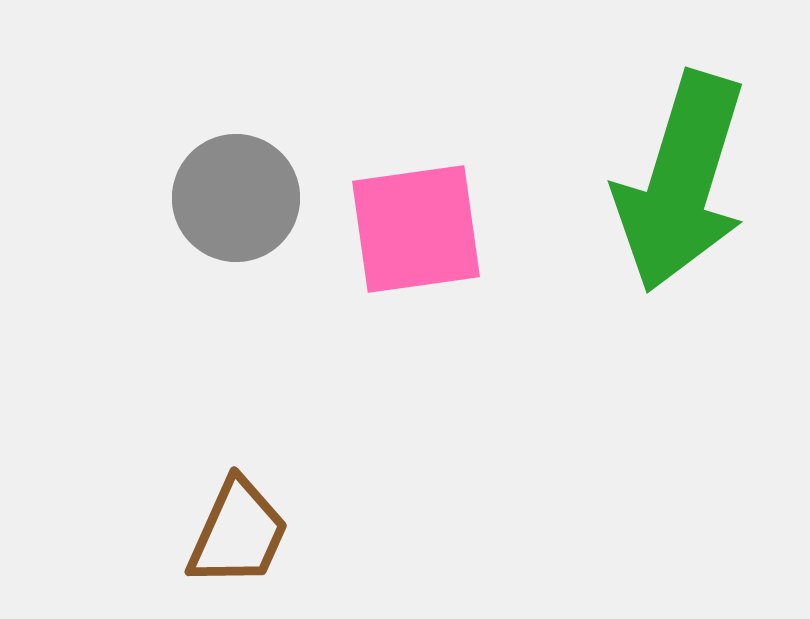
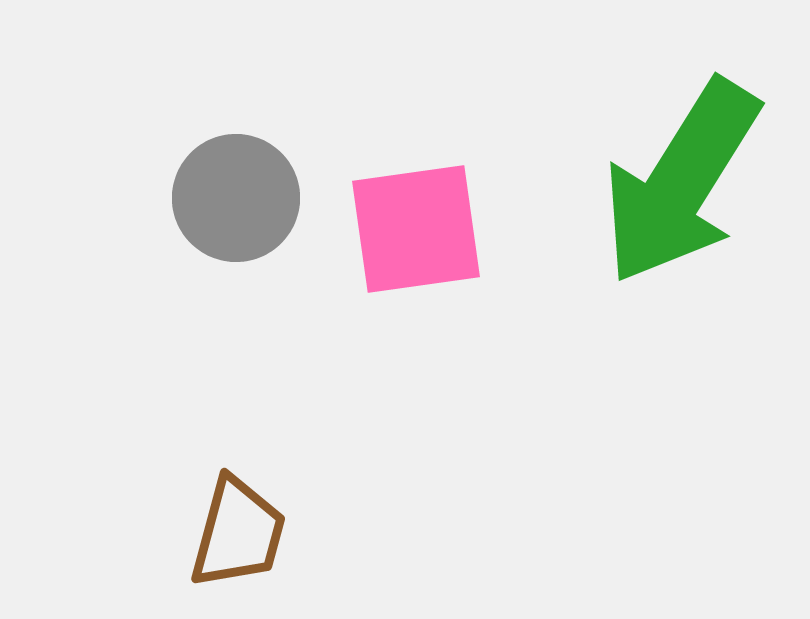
green arrow: rotated 15 degrees clockwise
brown trapezoid: rotated 9 degrees counterclockwise
